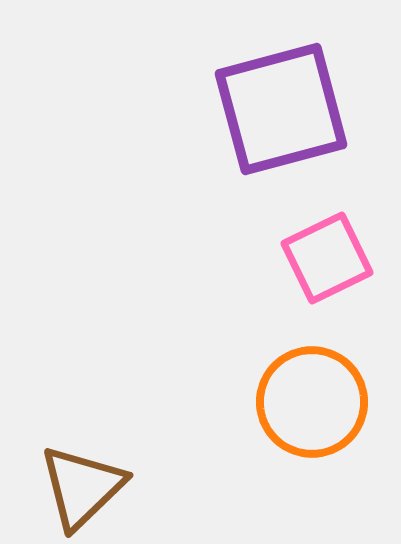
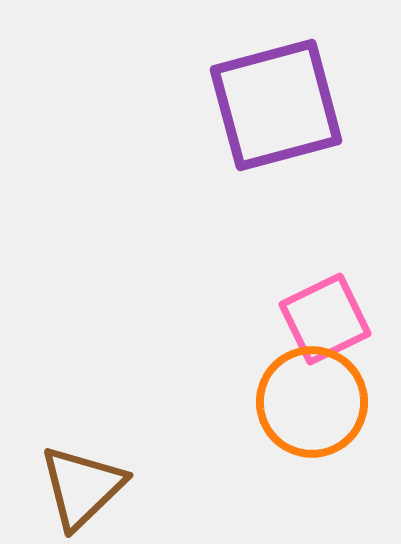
purple square: moved 5 px left, 4 px up
pink square: moved 2 px left, 61 px down
